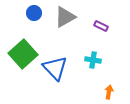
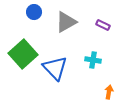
blue circle: moved 1 px up
gray triangle: moved 1 px right, 5 px down
purple rectangle: moved 2 px right, 1 px up
